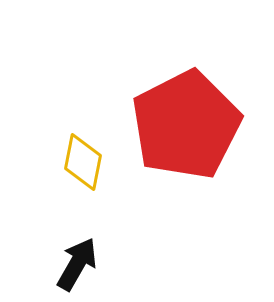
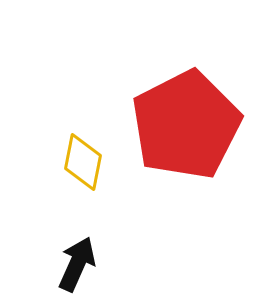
black arrow: rotated 6 degrees counterclockwise
